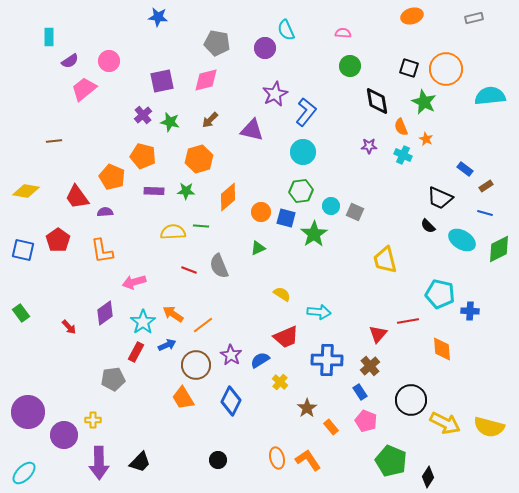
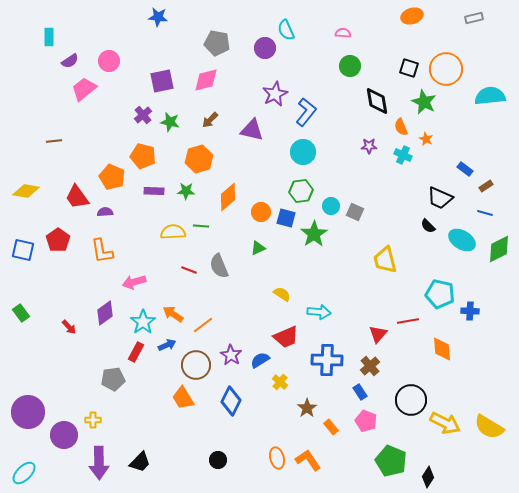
yellow semicircle at (489, 427): rotated 16 degrees clockwise
